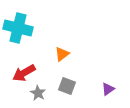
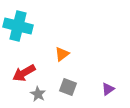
cyan cross: moved 2 px up
gray square: moved 1 px right, 1 px down
gray star: moved 1 px down
